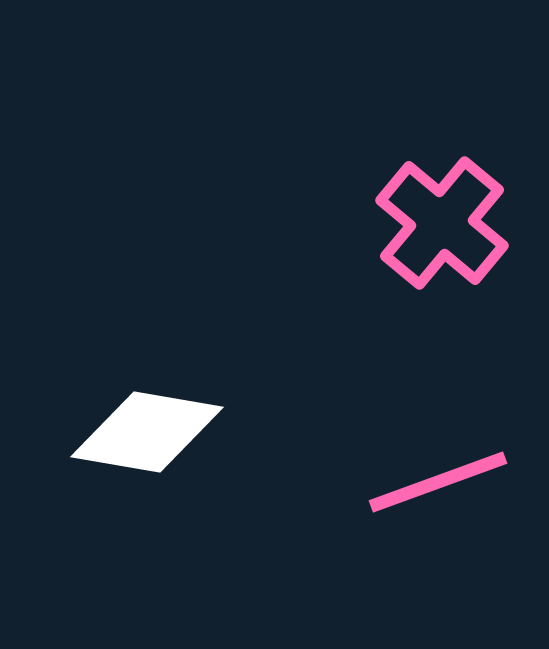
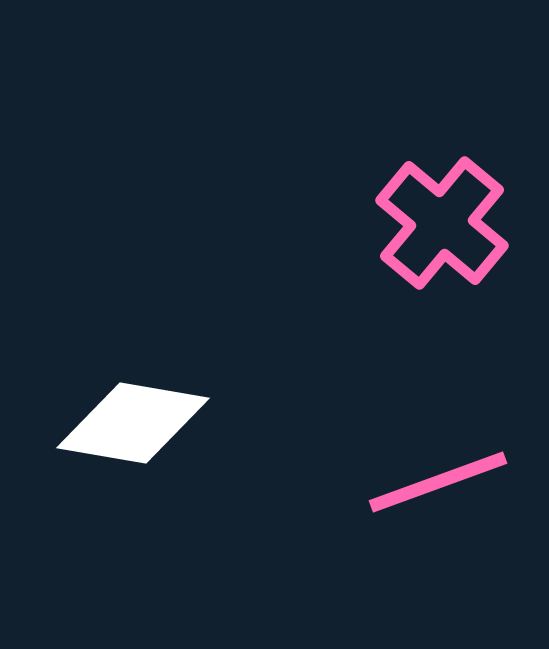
white diamond: moved 14 px left, 9 px up
